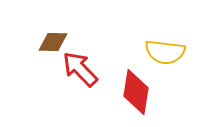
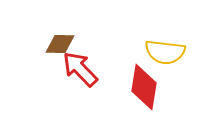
brown diamond: moved 7 px right, 2 px down
red diamond: moved 8 px right, 5 px up
